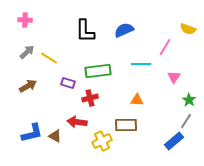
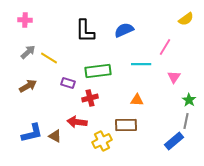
yellow semicircle: moved 2 px left, 10 px up; rotated 56 degrees counterclockwise
gray arrow: moved 1 px right
gray line: rotated 21 degrees counterclockwise
